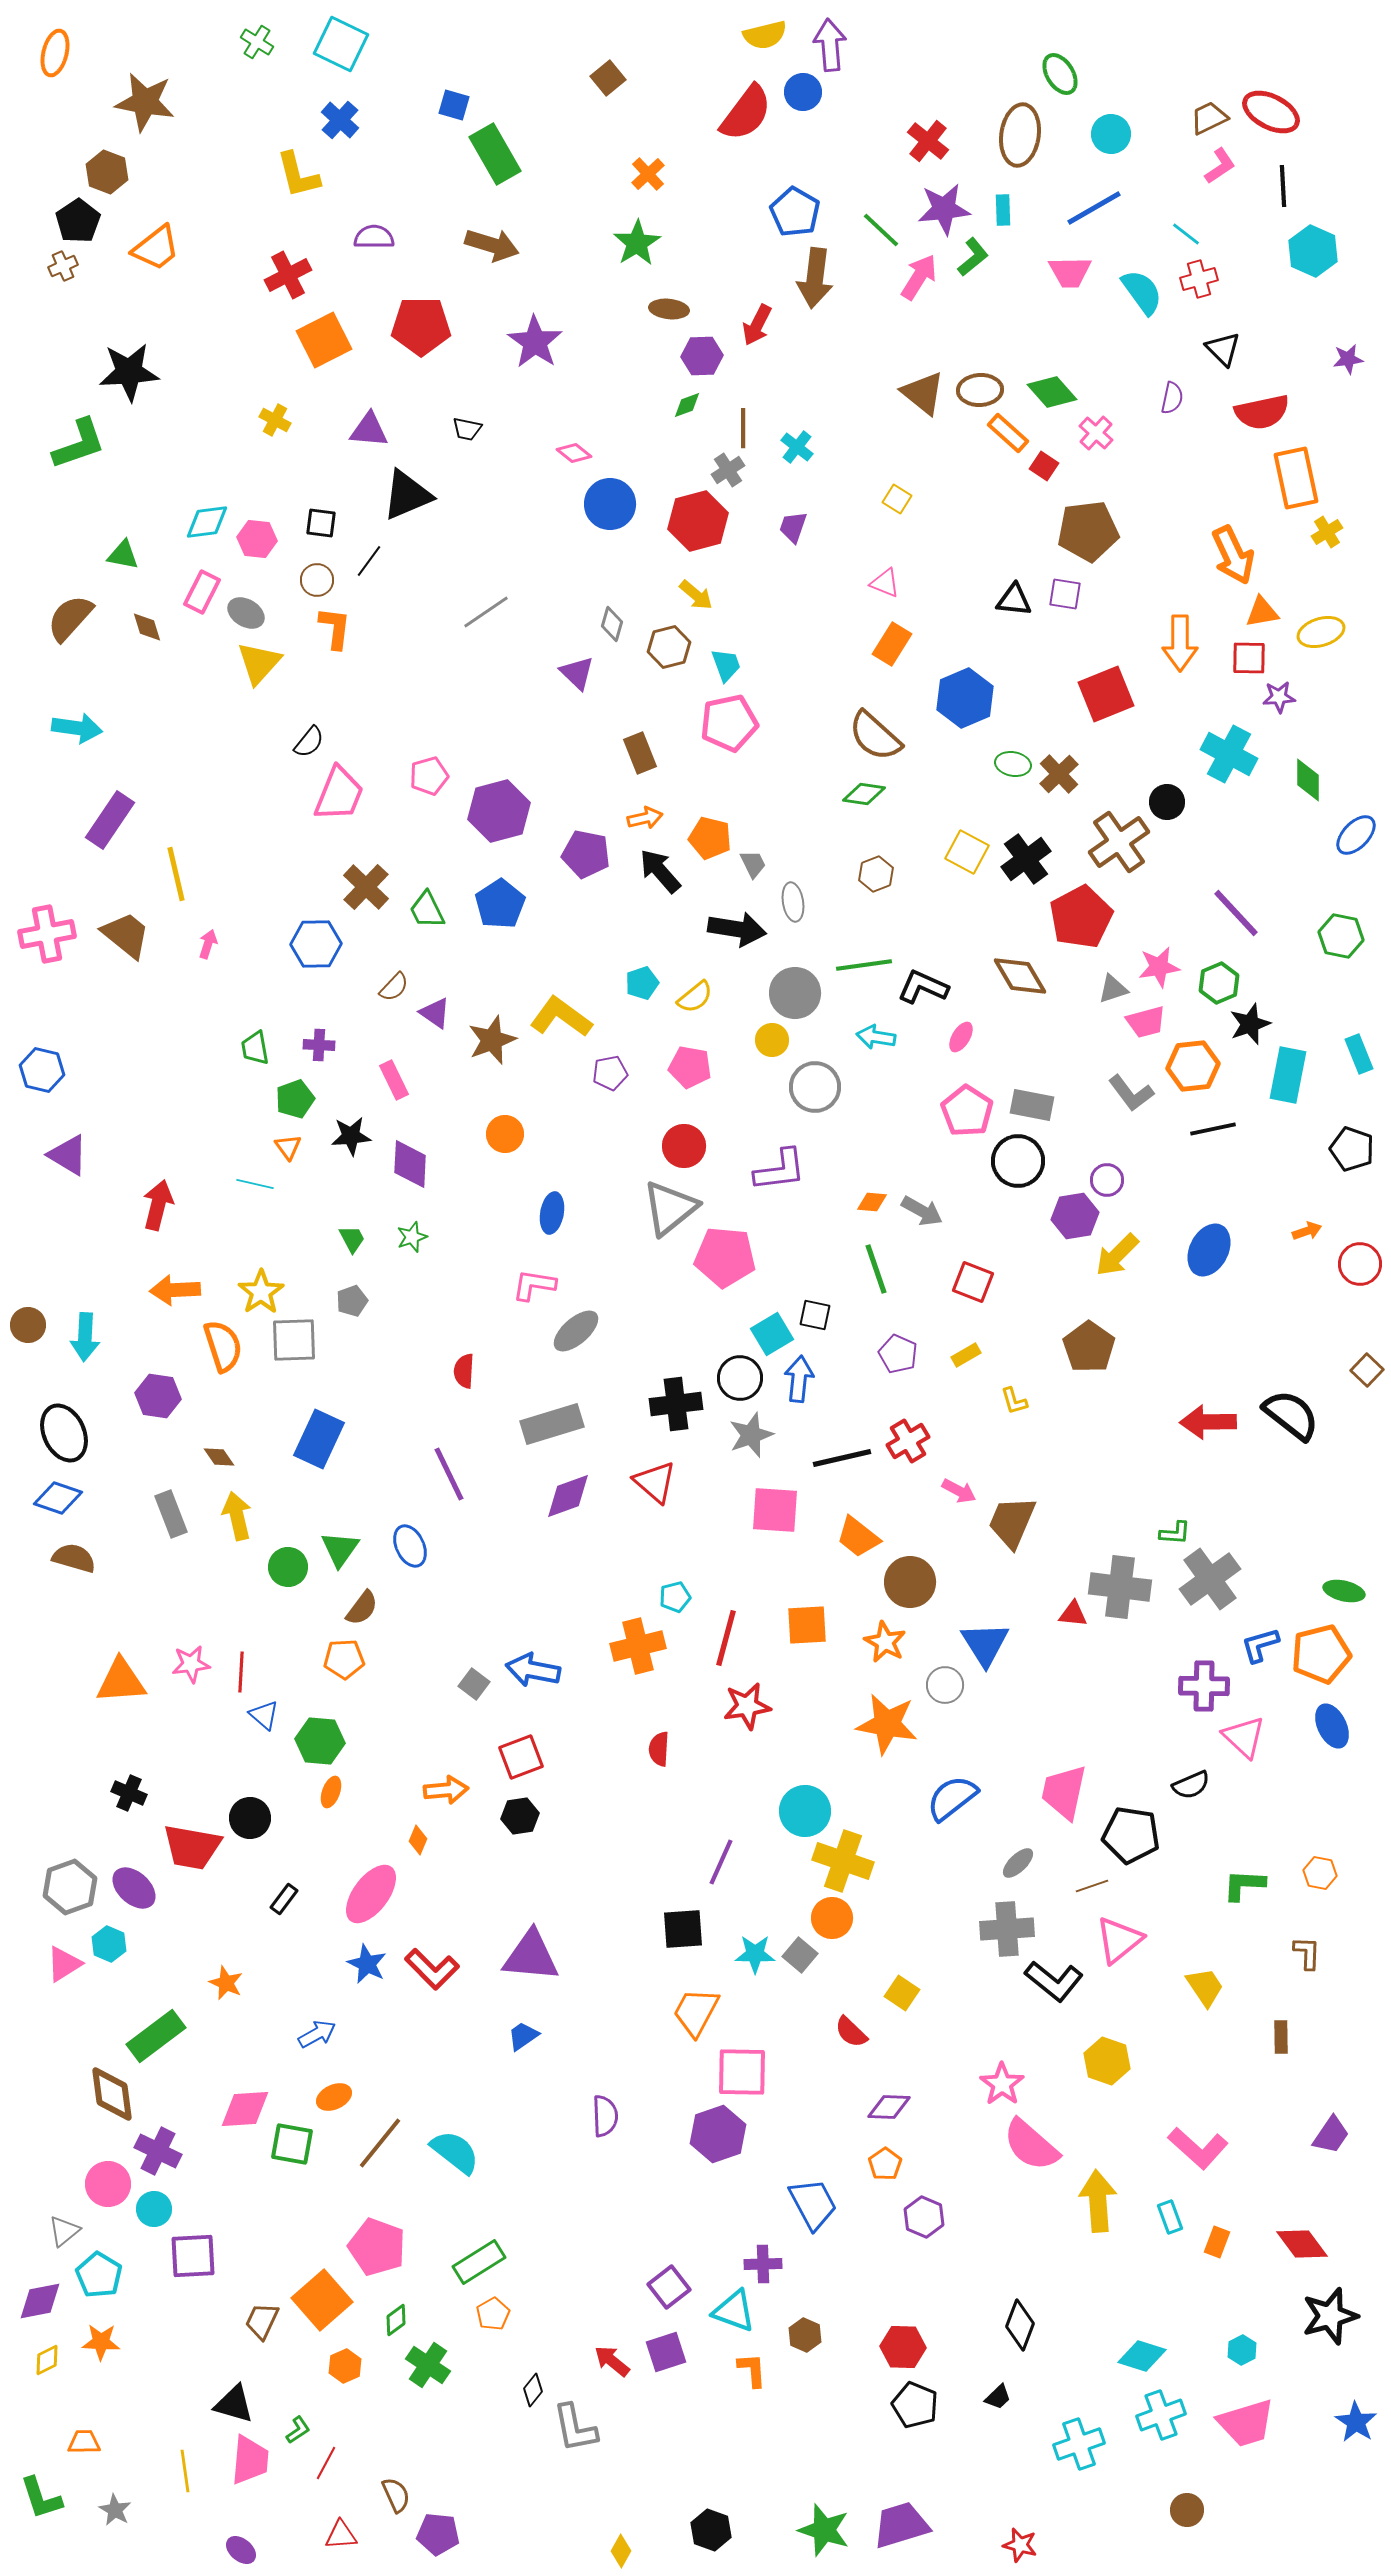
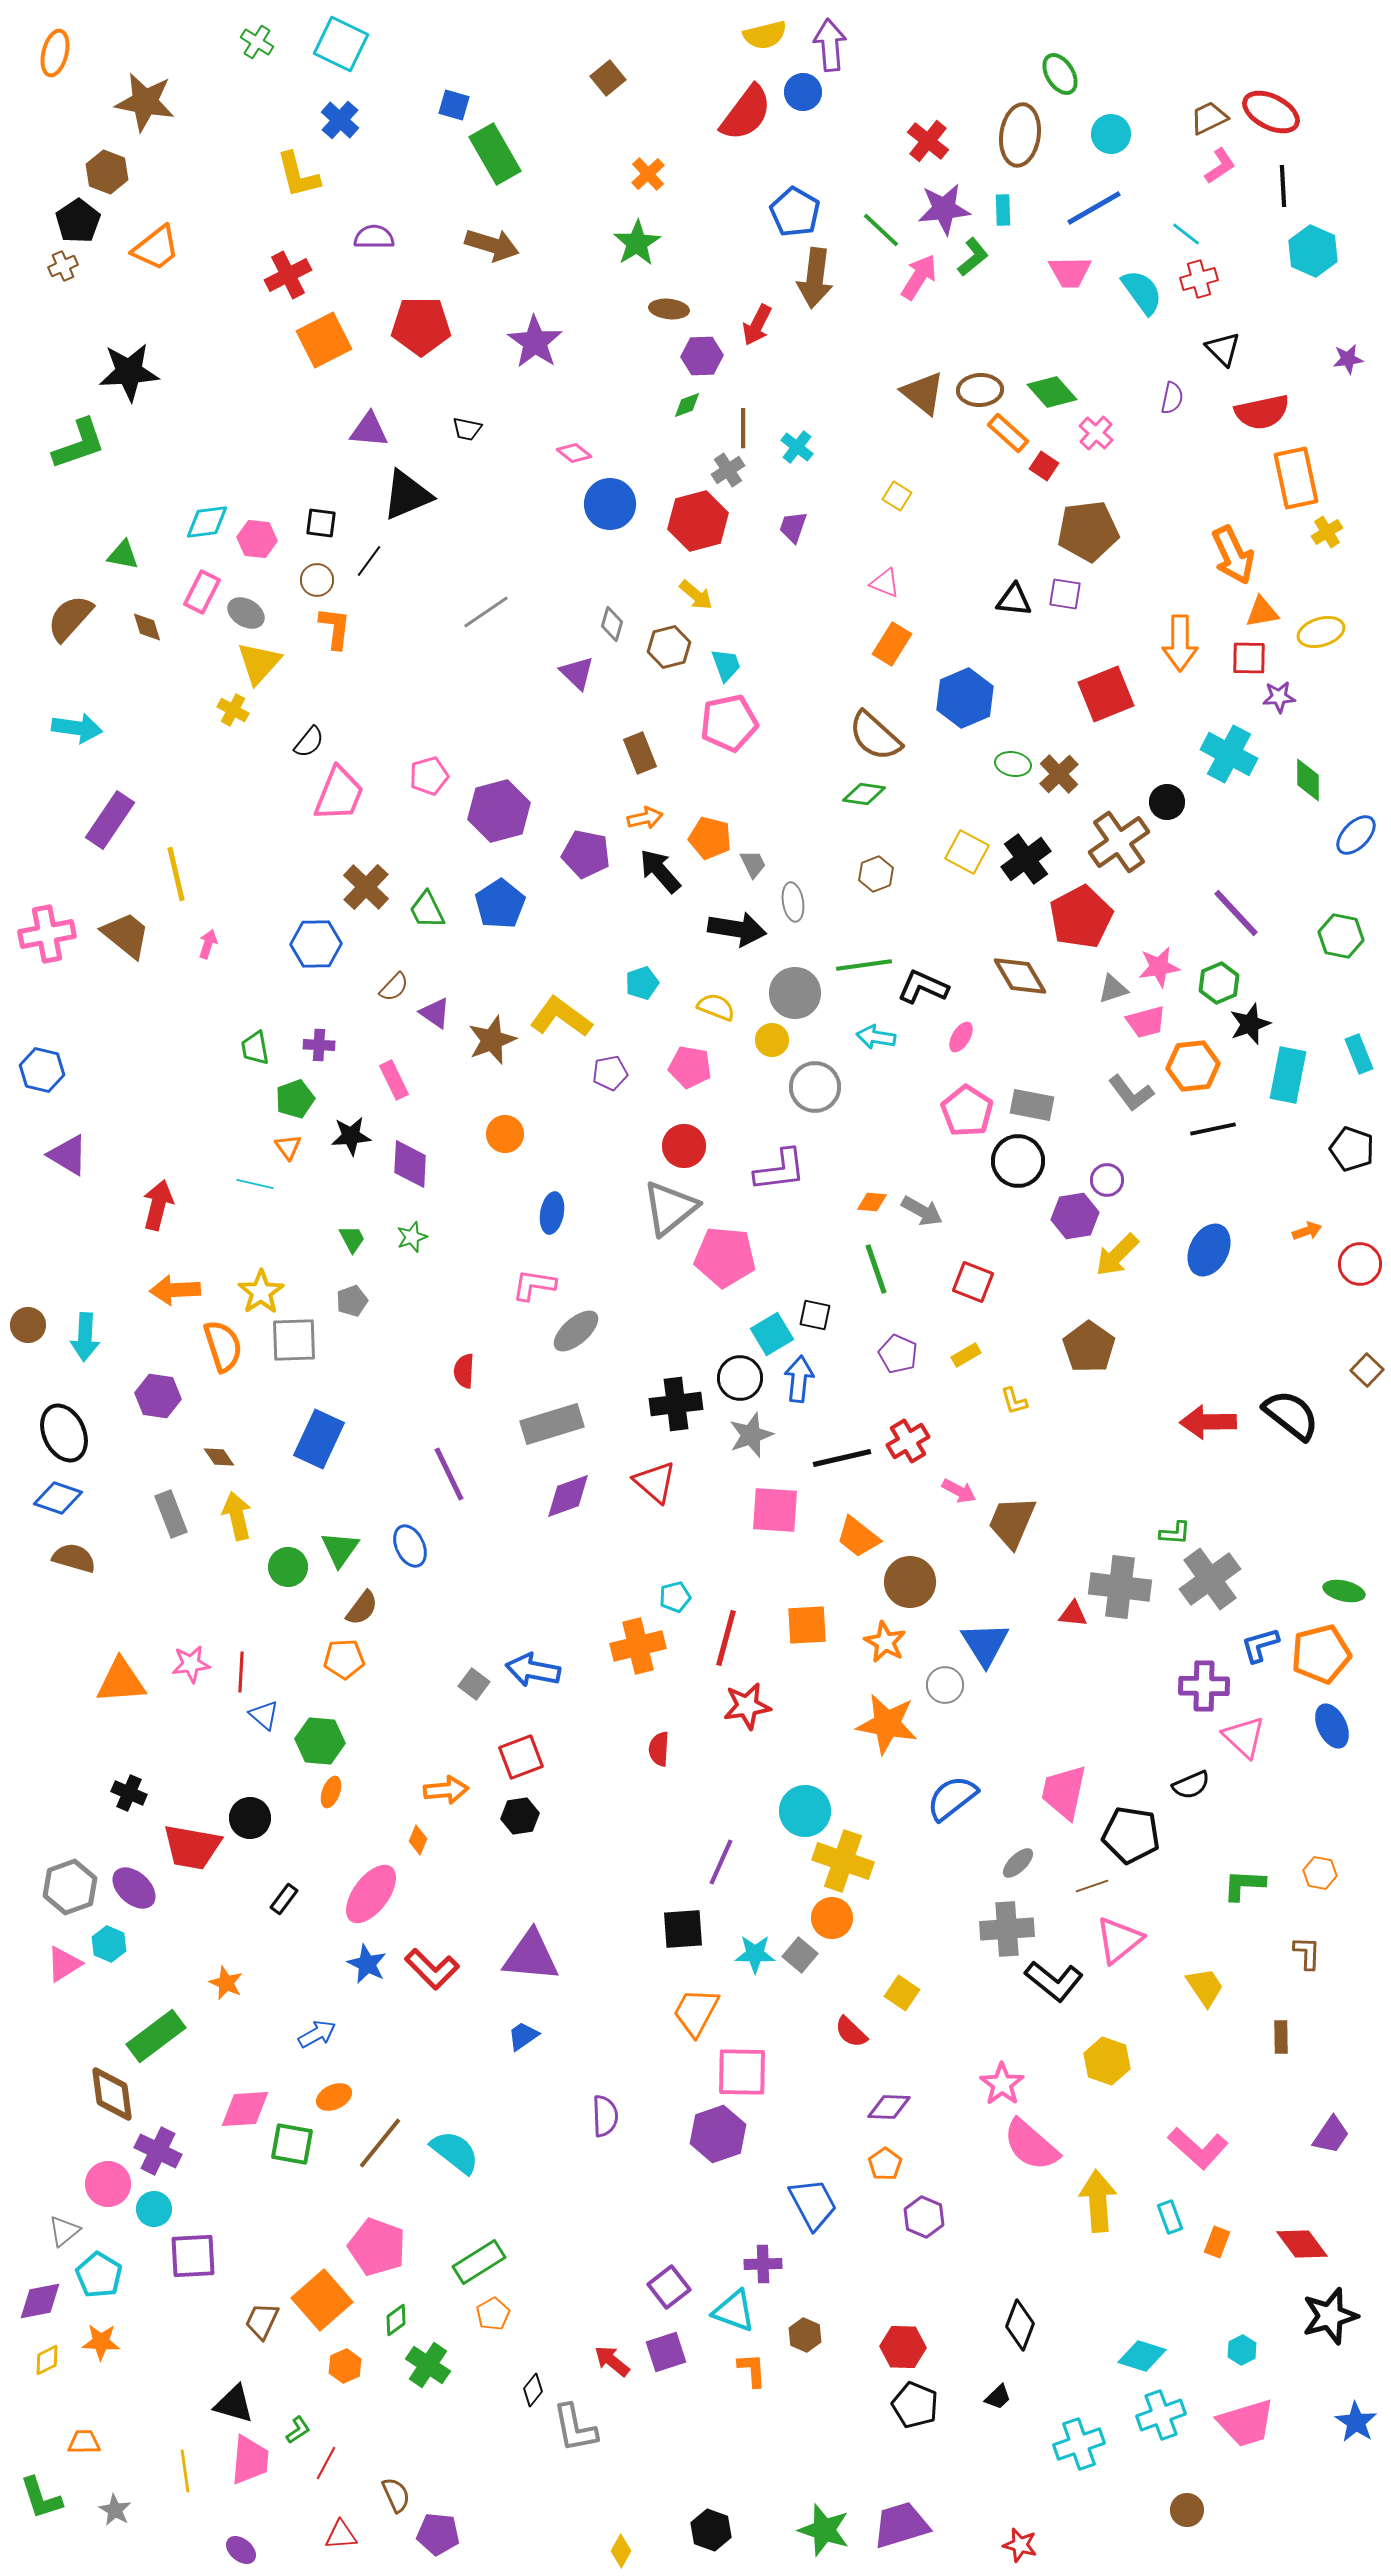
yellow cross at (275, 420): moved 42 px left, 290 px down
yellow square at (897, 499): moved 3 px up
yellow semicircle at (695, 997): moved 21 px right, 10 px down; rotated 120 degrees counterclockwise
